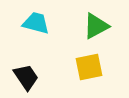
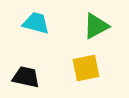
yellow square: moved 3 px left, 1 px down
black trapezoid: rotated 44 degrees counterclockwise
